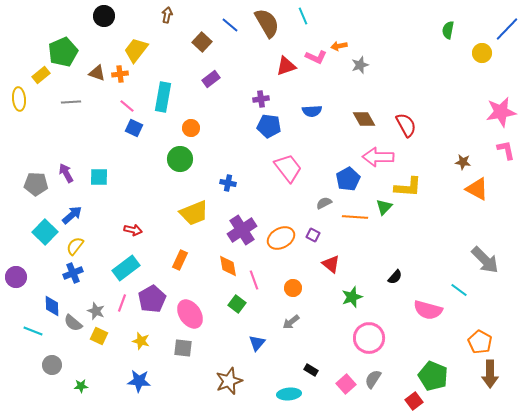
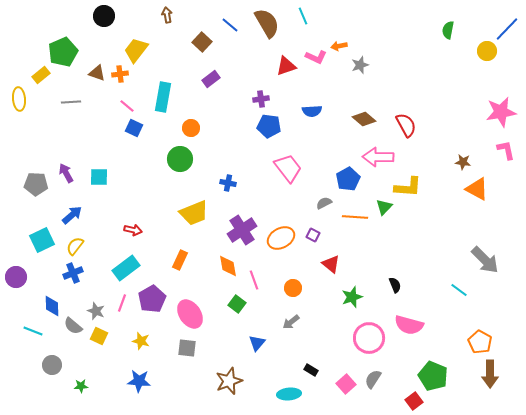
brown arrow at (167, 15): rotated 21 degrees counterclockwise
yellow circle at (482, 53): moved 5 px right, 2 px up
brown diamond at (364, 119): rotated 20 degrees counterclockwise
cyan square at (45, 232): moved 3 px left, 8 px down; rotated 20 degrees clockwise
black semicircle at (395, 277): moved 8 px down; rotated 63 degrees counterclockwise
pink semicircle at (428, 310): moved 19 px left, 15 px down
gray semicircle at (73, 323): moved 3 px down
gray square at (183, 348): moved 4 px right
